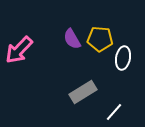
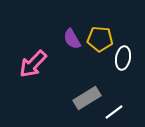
pink arrow: moved 14 px right, 14 px down
gray rectangle: moved 4 px right, 6 px down
white line: rotated 12 degrees clockwise
